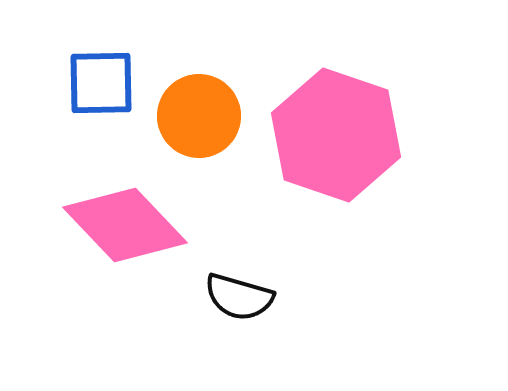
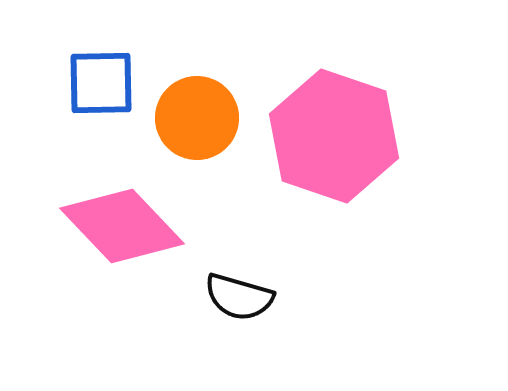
orange circle: moved 2 px left, 2 px down
pink hexagon: moved 2 px left, 1 px down
pink diamond: moved 3 px left, 1 px down
